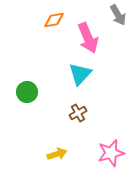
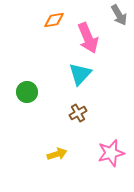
gray arrow: moved 1 px right
